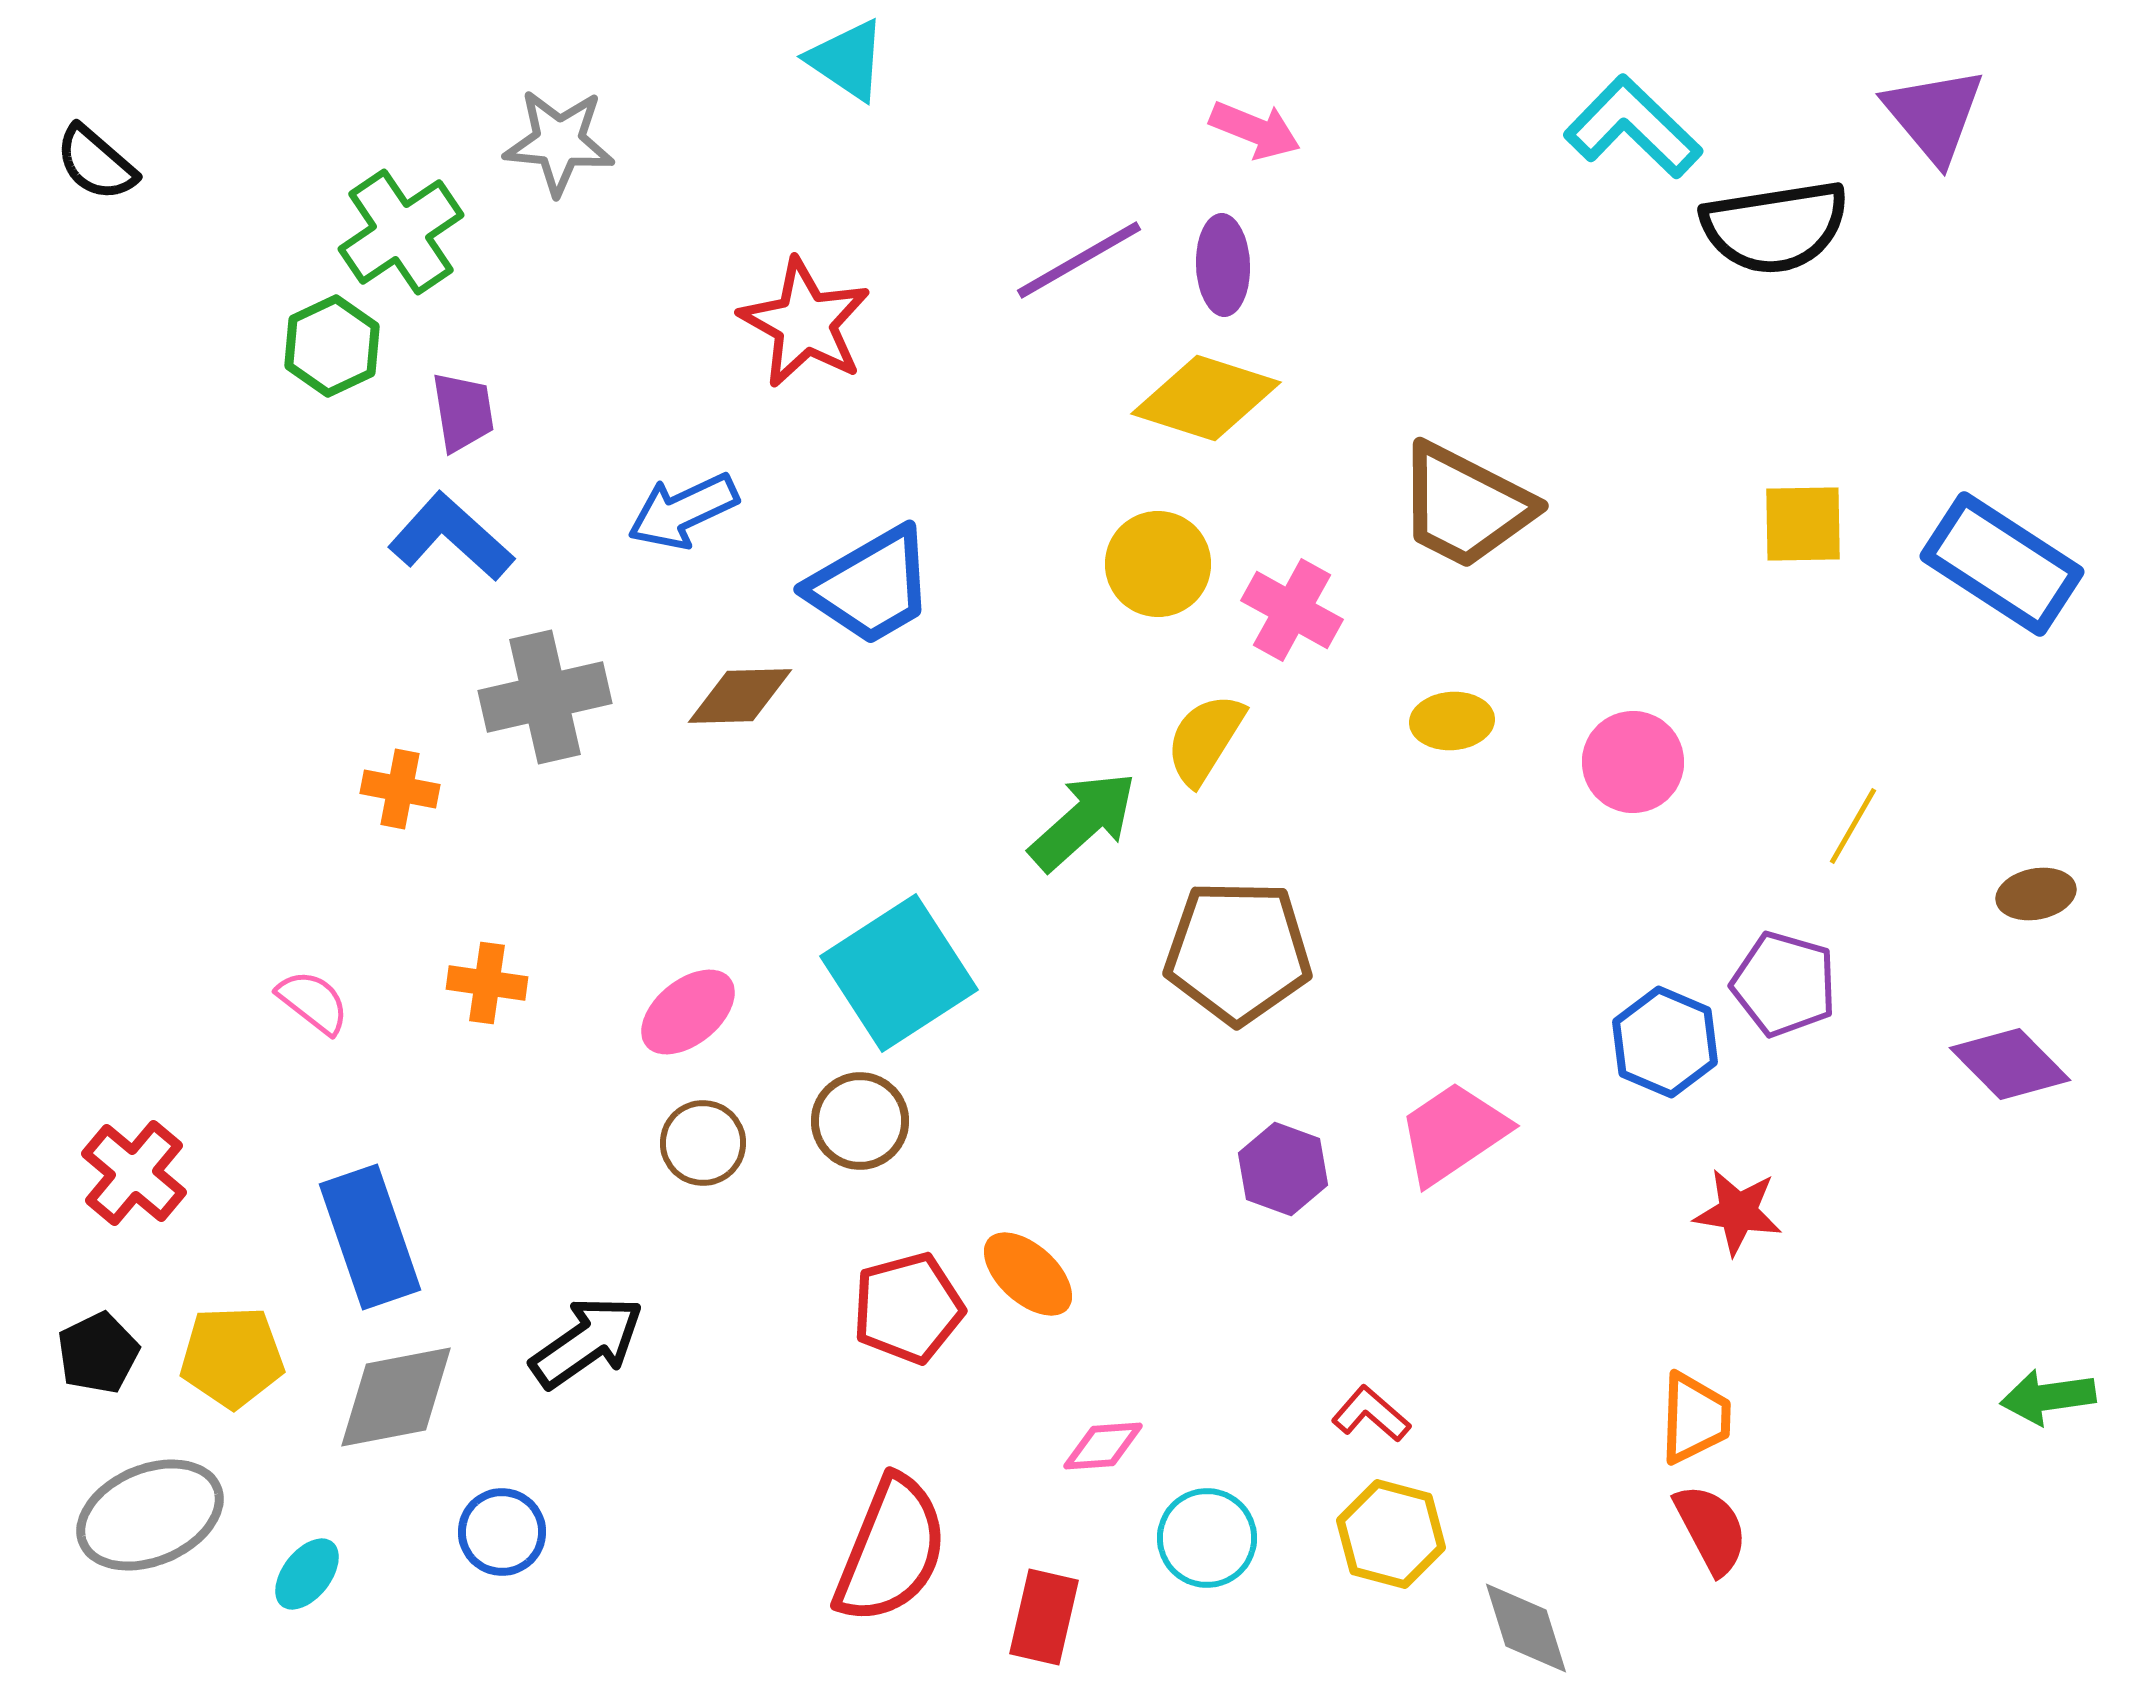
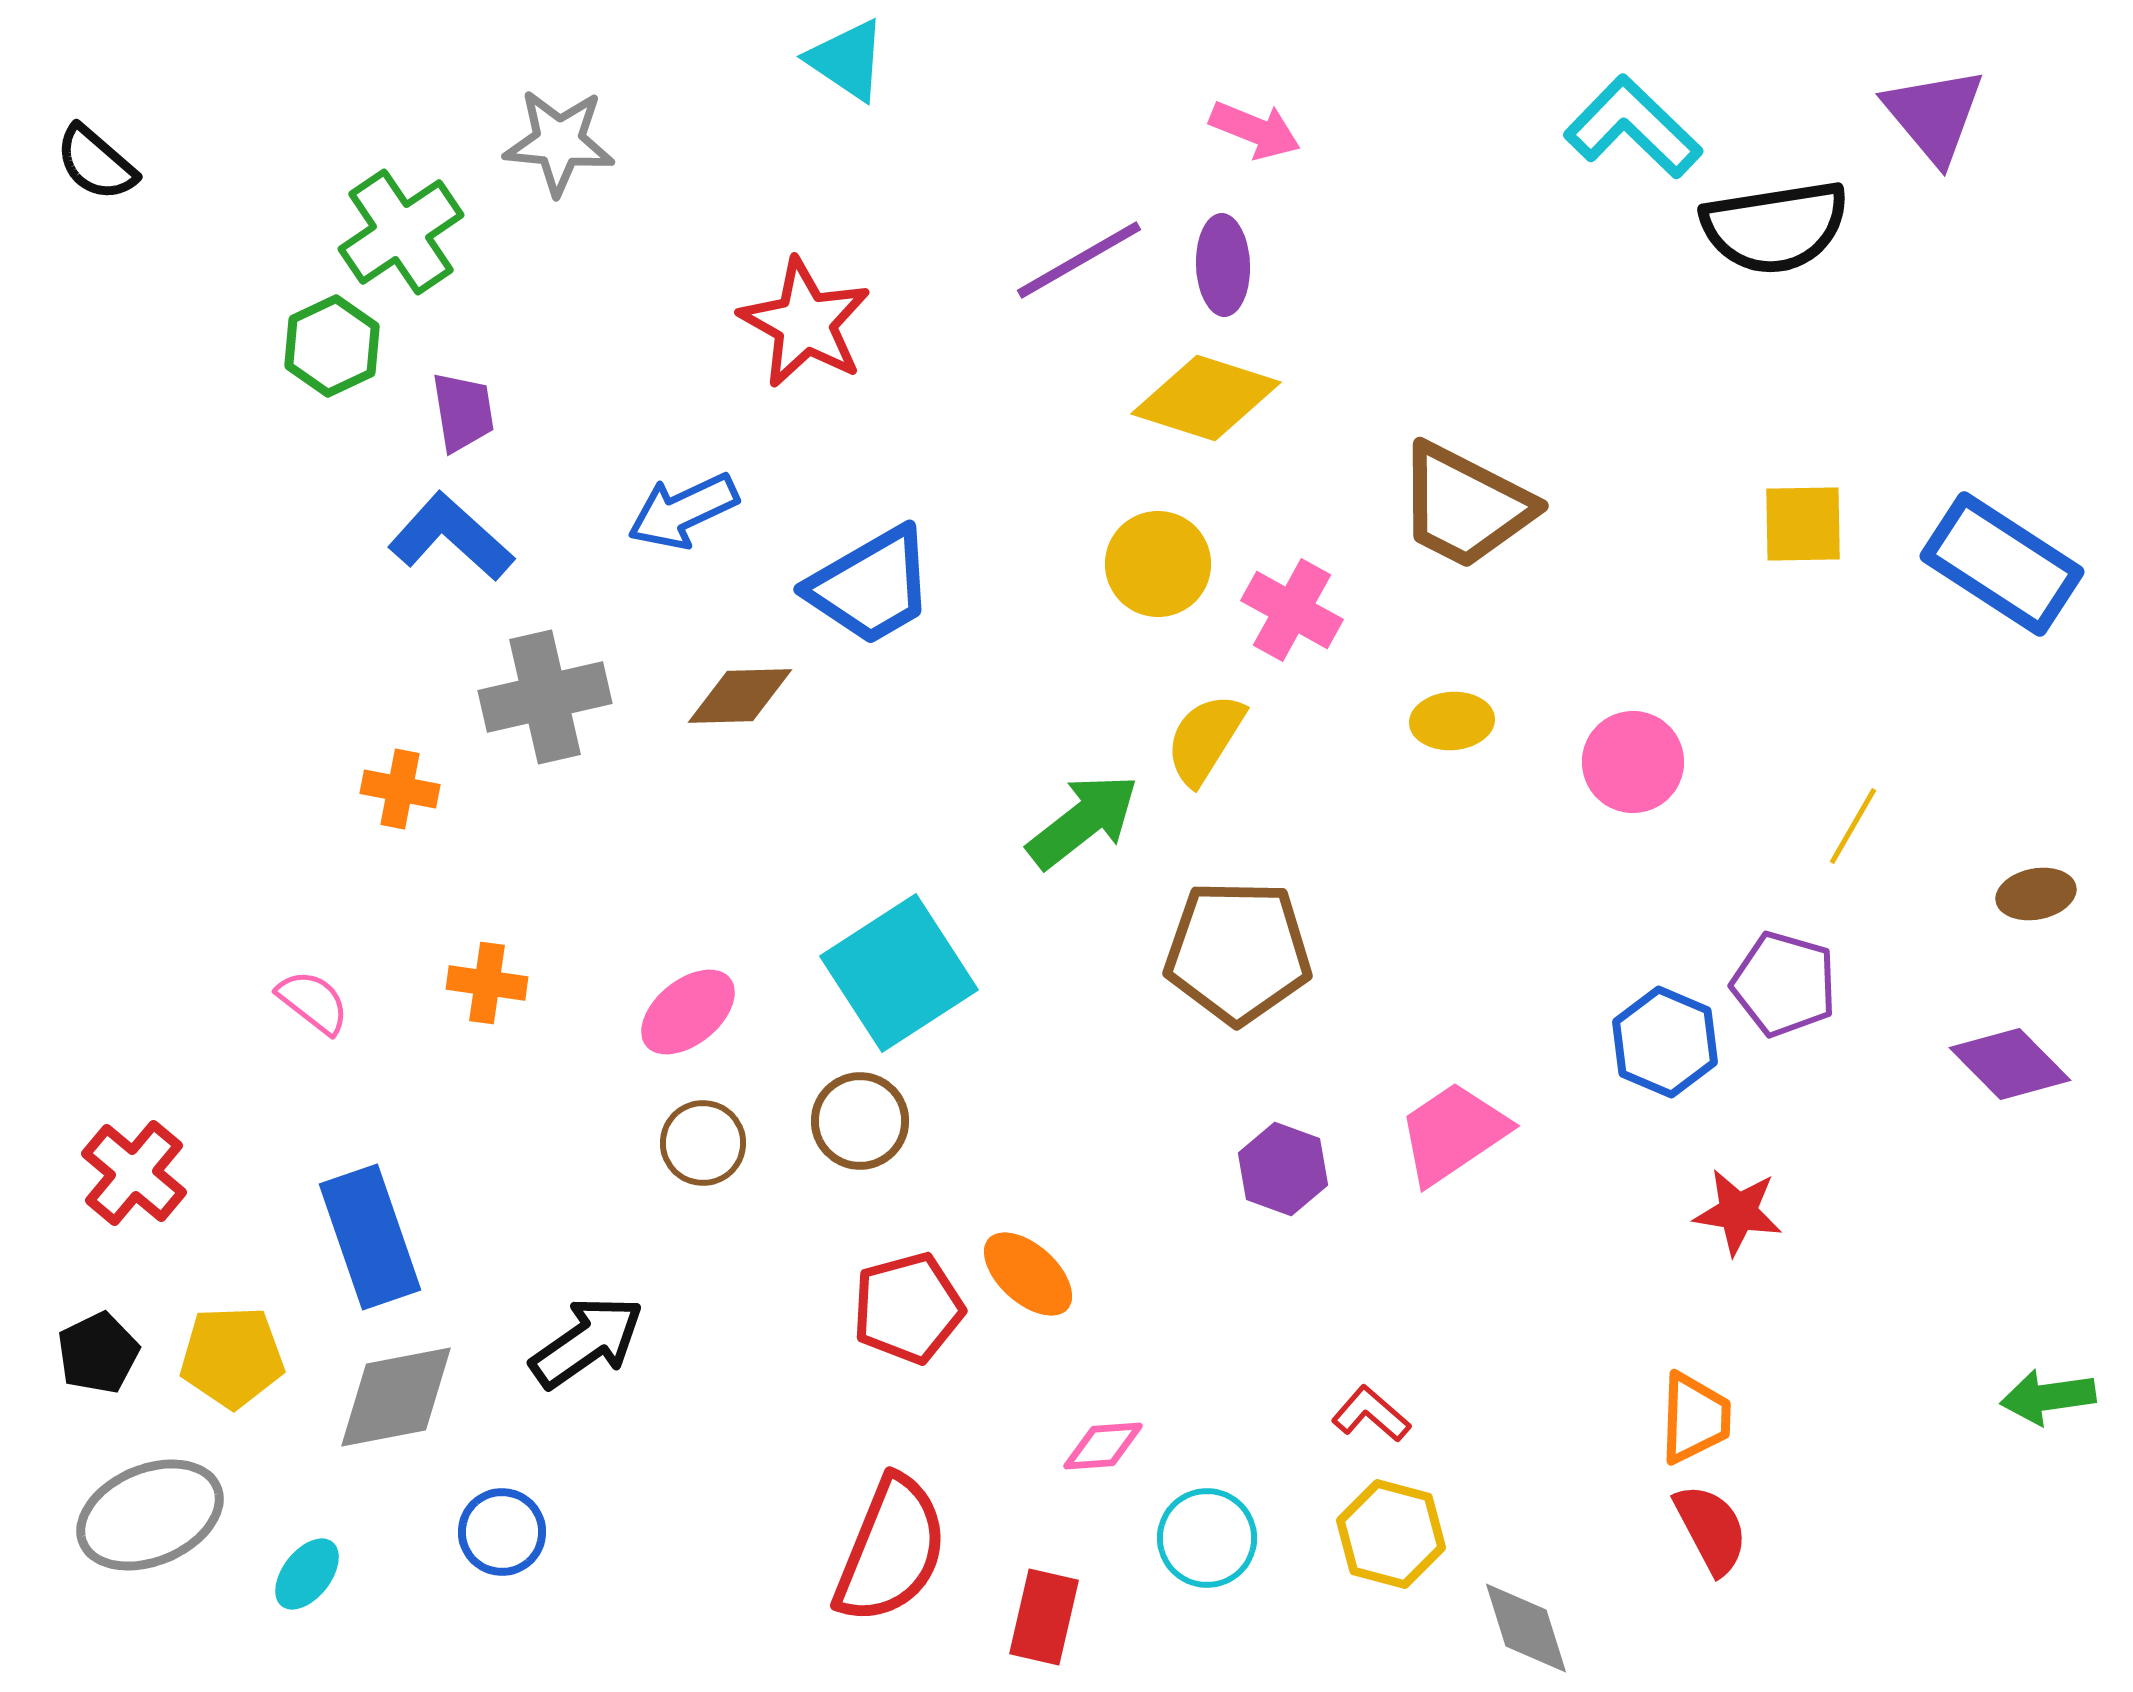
green arrow at (1083, 821): rotated 4 degrees clockwise
